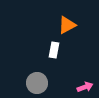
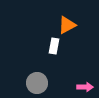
white rectangle: moved 4 px up
pink arrow: rotated 21 degrees clockwise
